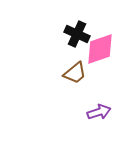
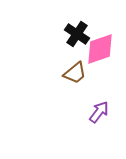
black cross: rotated 10 degrees clockwise
purple arrow: rotated 35 degrees counterclockwise
